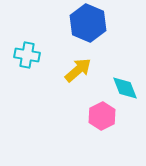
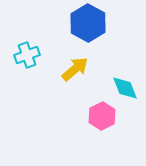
blue hexagon: rotated 6 degrees clockwise
cyan cross: rotated 30 degrees counterclockwise
yellow arrow: moved 3 px left, 1 px up
